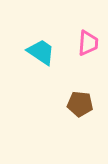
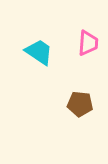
cyan trapezoid: moved 2 px left
